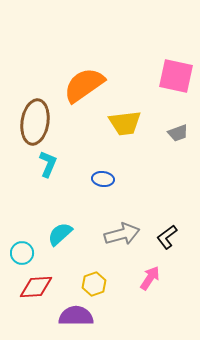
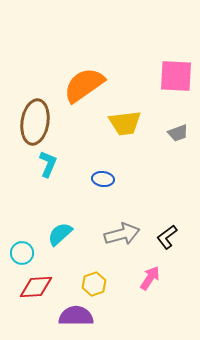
pink square: rotated 9 degrees counterclockwise
